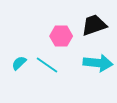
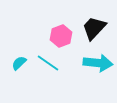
black trapezoid: moved 3 px down; rotated 28 degrees counterclockwise
pink hexagon: rotated 20 degrees counterclockwise
cyan line: moved 1 px right, 2 px up
